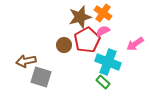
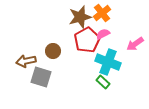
orange cross: moved 1 px left; rotated 18 degrees clockwise
pink semicircle: moved 3 px down
brown circle: moved 11 px left, 6 px down
